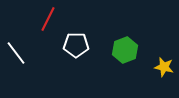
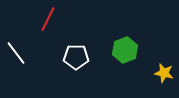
white pentagon: moved 12 px down
yellow star: moved 6 px down
